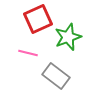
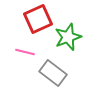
pink line: moved 3 px left, 1 px up
gray rectangle: moved 3 px left, 3 px up
